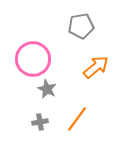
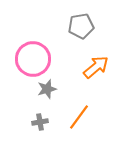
gray star: rotated 30 degrees clockwise
orange line: moved 2 px right, 2 px up
